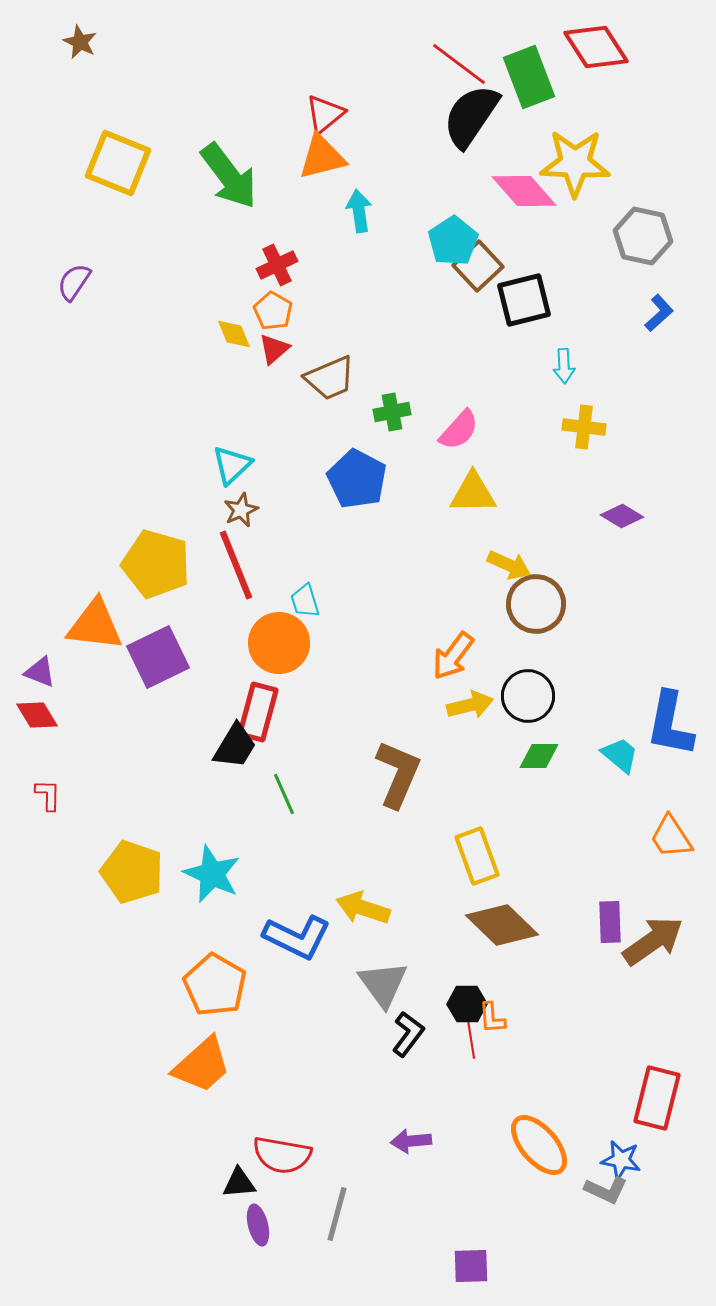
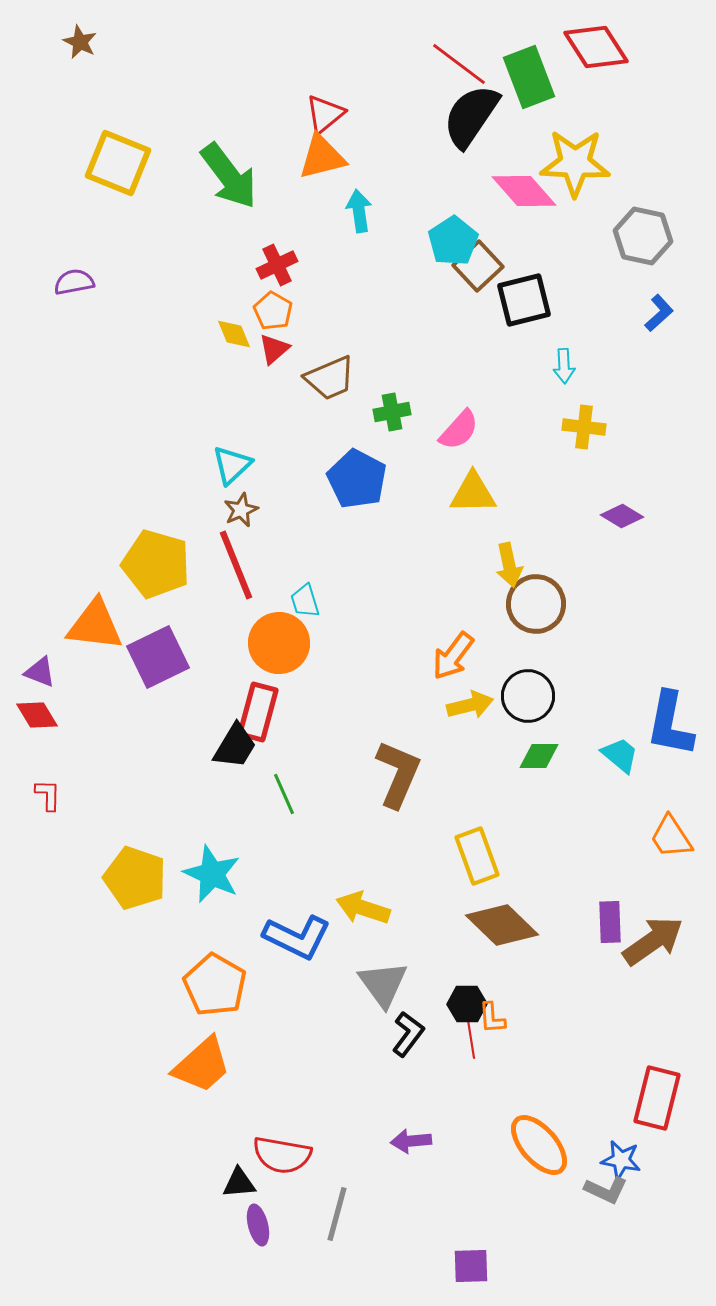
purple semicircle at (74, 282): rotated 45 degrees clockwise
yellow arrow at (509, 565): rotated 54 degrees clockwise
yellow pentagon at (132, 872): moved 3 px right, 6 px down
